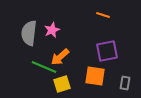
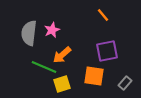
orange line: rotated 32 degrees clockwise
orange arrow: moved 2 px right, 2 px up
orange square: moved 1 px left
gray rectangle: rotated 32 degrees clockwise
